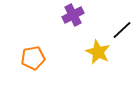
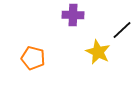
purple cross: rotated 30 degrees clockwise
orange pentagon: rotated 25 degrees clockwise
